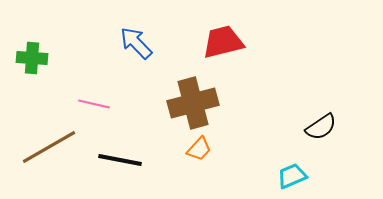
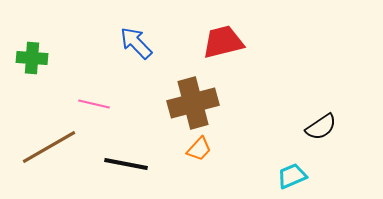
black line: moved 6 px right, 4 px down
